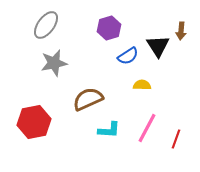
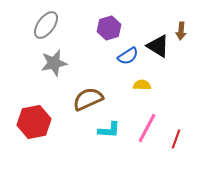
black triangle: rotated 25 degrees counterclockwise
